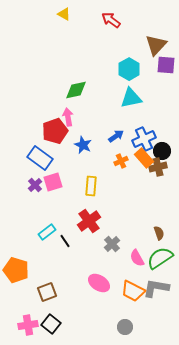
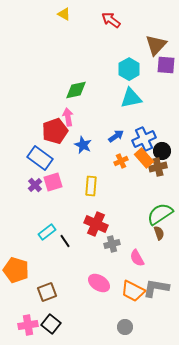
red cross: moved 7 px right, 3 px down; rotated 30 degrees counterclockwise
gray cross: rotated 28 degrees clockwise
green semicircle: moved 44 px up
